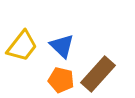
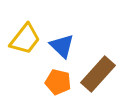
yellow trapezoid: moved 3 px right, 7 px up
orange pentagon: moved 3 px left, 2 px down
